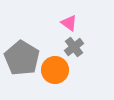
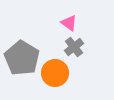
orange circle: moved 3 px down
